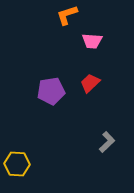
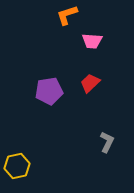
purple pentagon: moved 2 px left
gray L-shape: rotated 20 degrees counterclockwise
yellow hexagon: moved 2 px down; rotated 15 degrees counterclockwise
